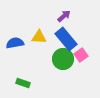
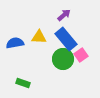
purple arrow: moved 1 px up
